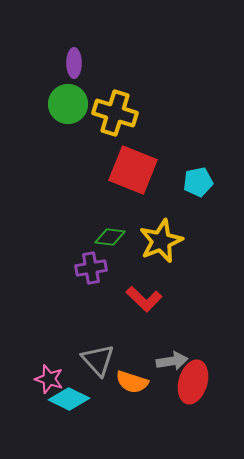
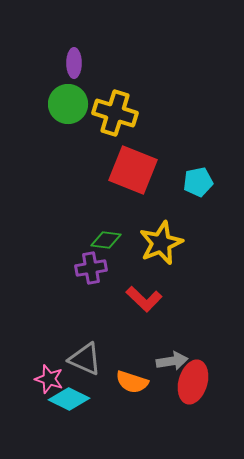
green diamond: moved 4 px left, 3 px down
yellow star: moved 2 px down
gray triangle: moved 13 px left, 1 px up; rotated 24 degrees counterclockwise
